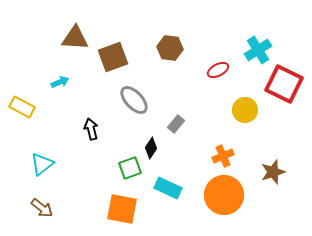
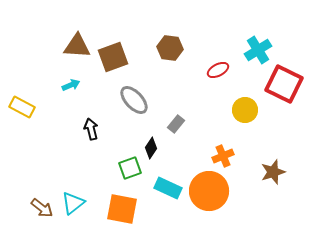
brown triangle: moved 2 px right, 8 px down
cyan arrow: moved 11 px right, 3 px down
cyan triangle: moved 31 px right, 39 px down
orange circle: moved 15 px left, 4 px up
